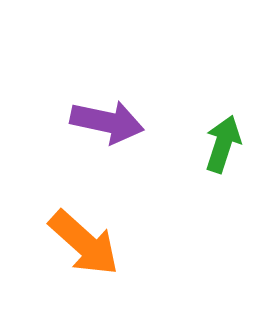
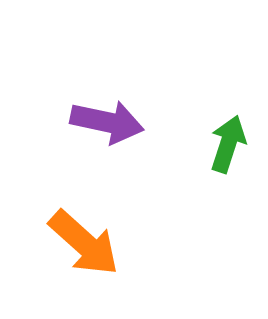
green arrow: moved 5 px right
